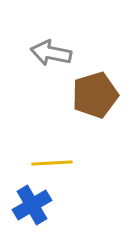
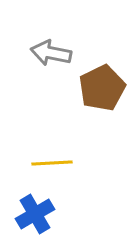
brown pentagon: moved 7 px right, 7 px up; rotated 9 degrees counterclockwise
blue cross: moved 3 px right, 9 px down
